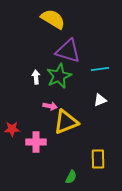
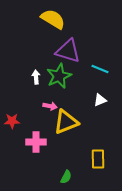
cyan line: rotated 30 degrees clockwise
red star: moved 8 px up
green semicircle: moved 5 px left
